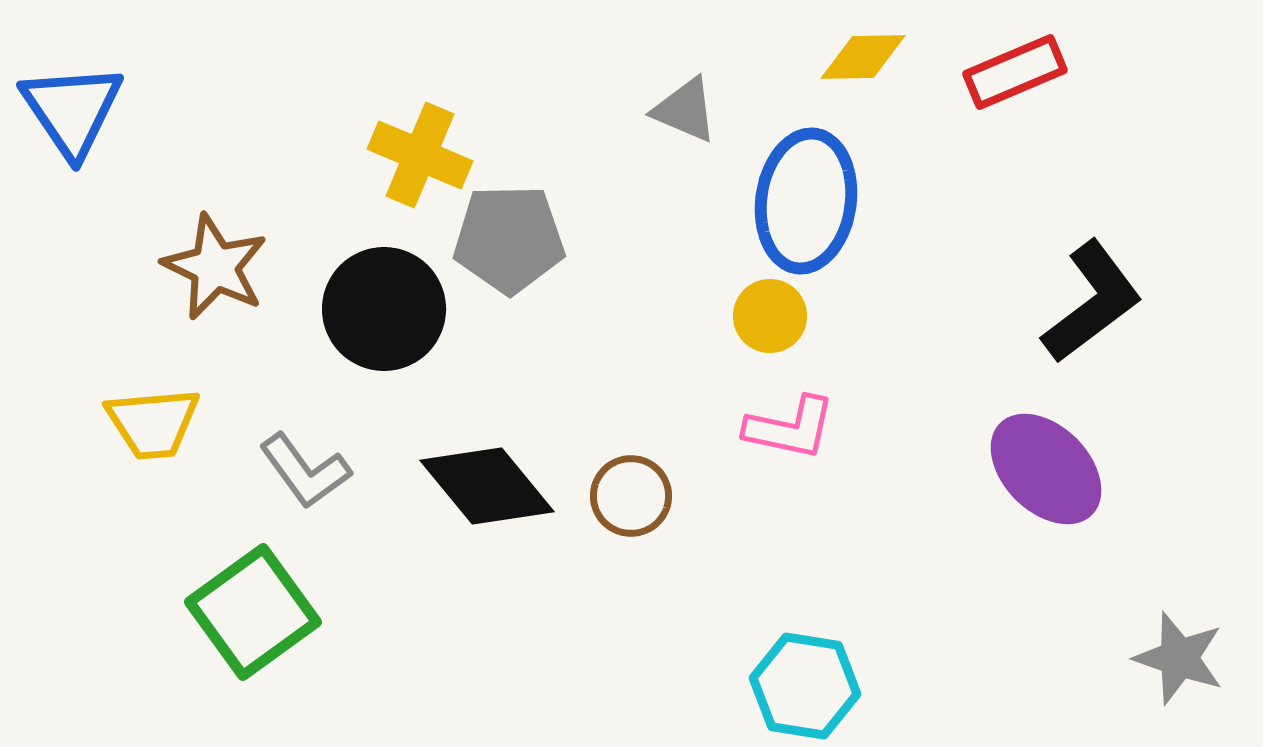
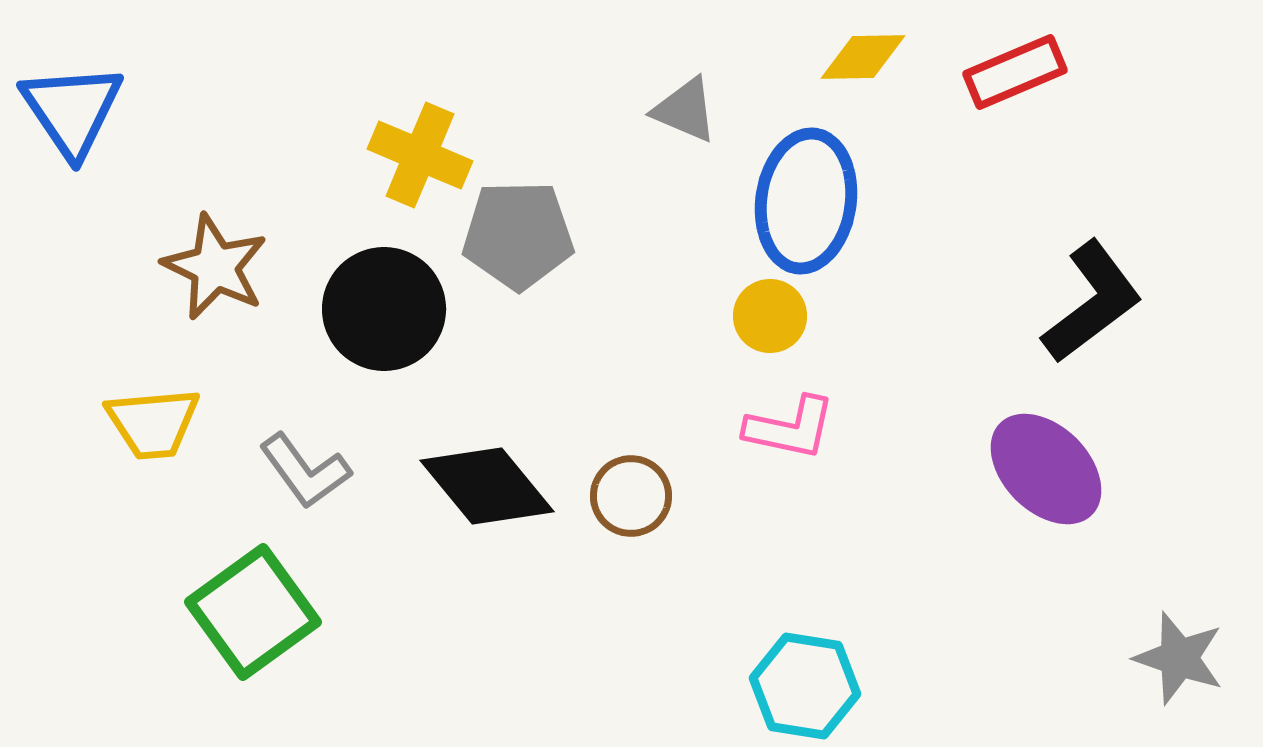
gray pentagon: moved 9 px right, 4 px up
